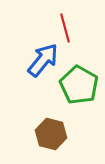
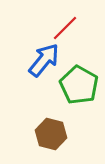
red line: rotated 60 degrees clockwise
blue arrow: moved 1 px right
